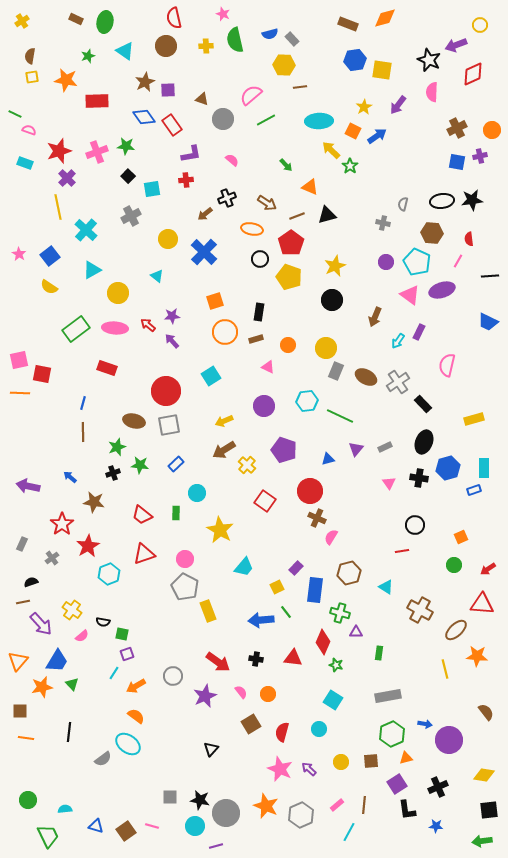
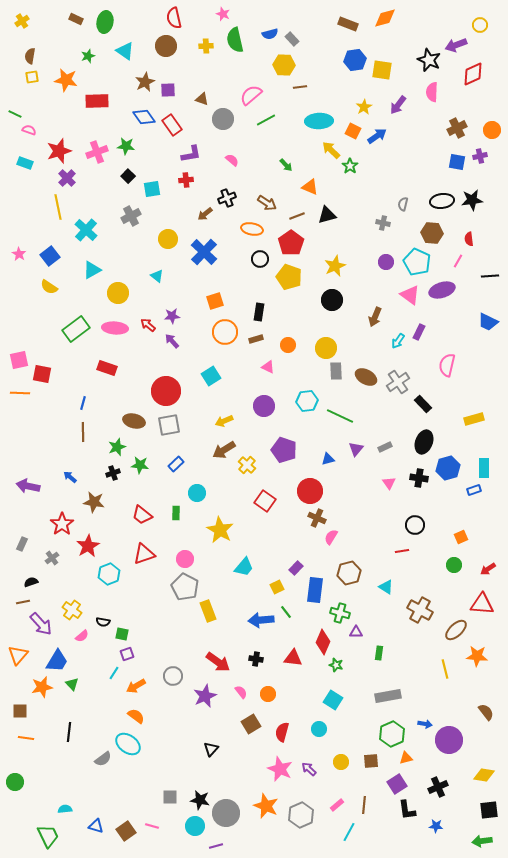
gray rectangle at (336, 371): rotated 24 degrees counterclockwise
orange triangle at (18, 661): moved 6 px up
green circle at (28, 800): moved 13 px left, 18 px up
